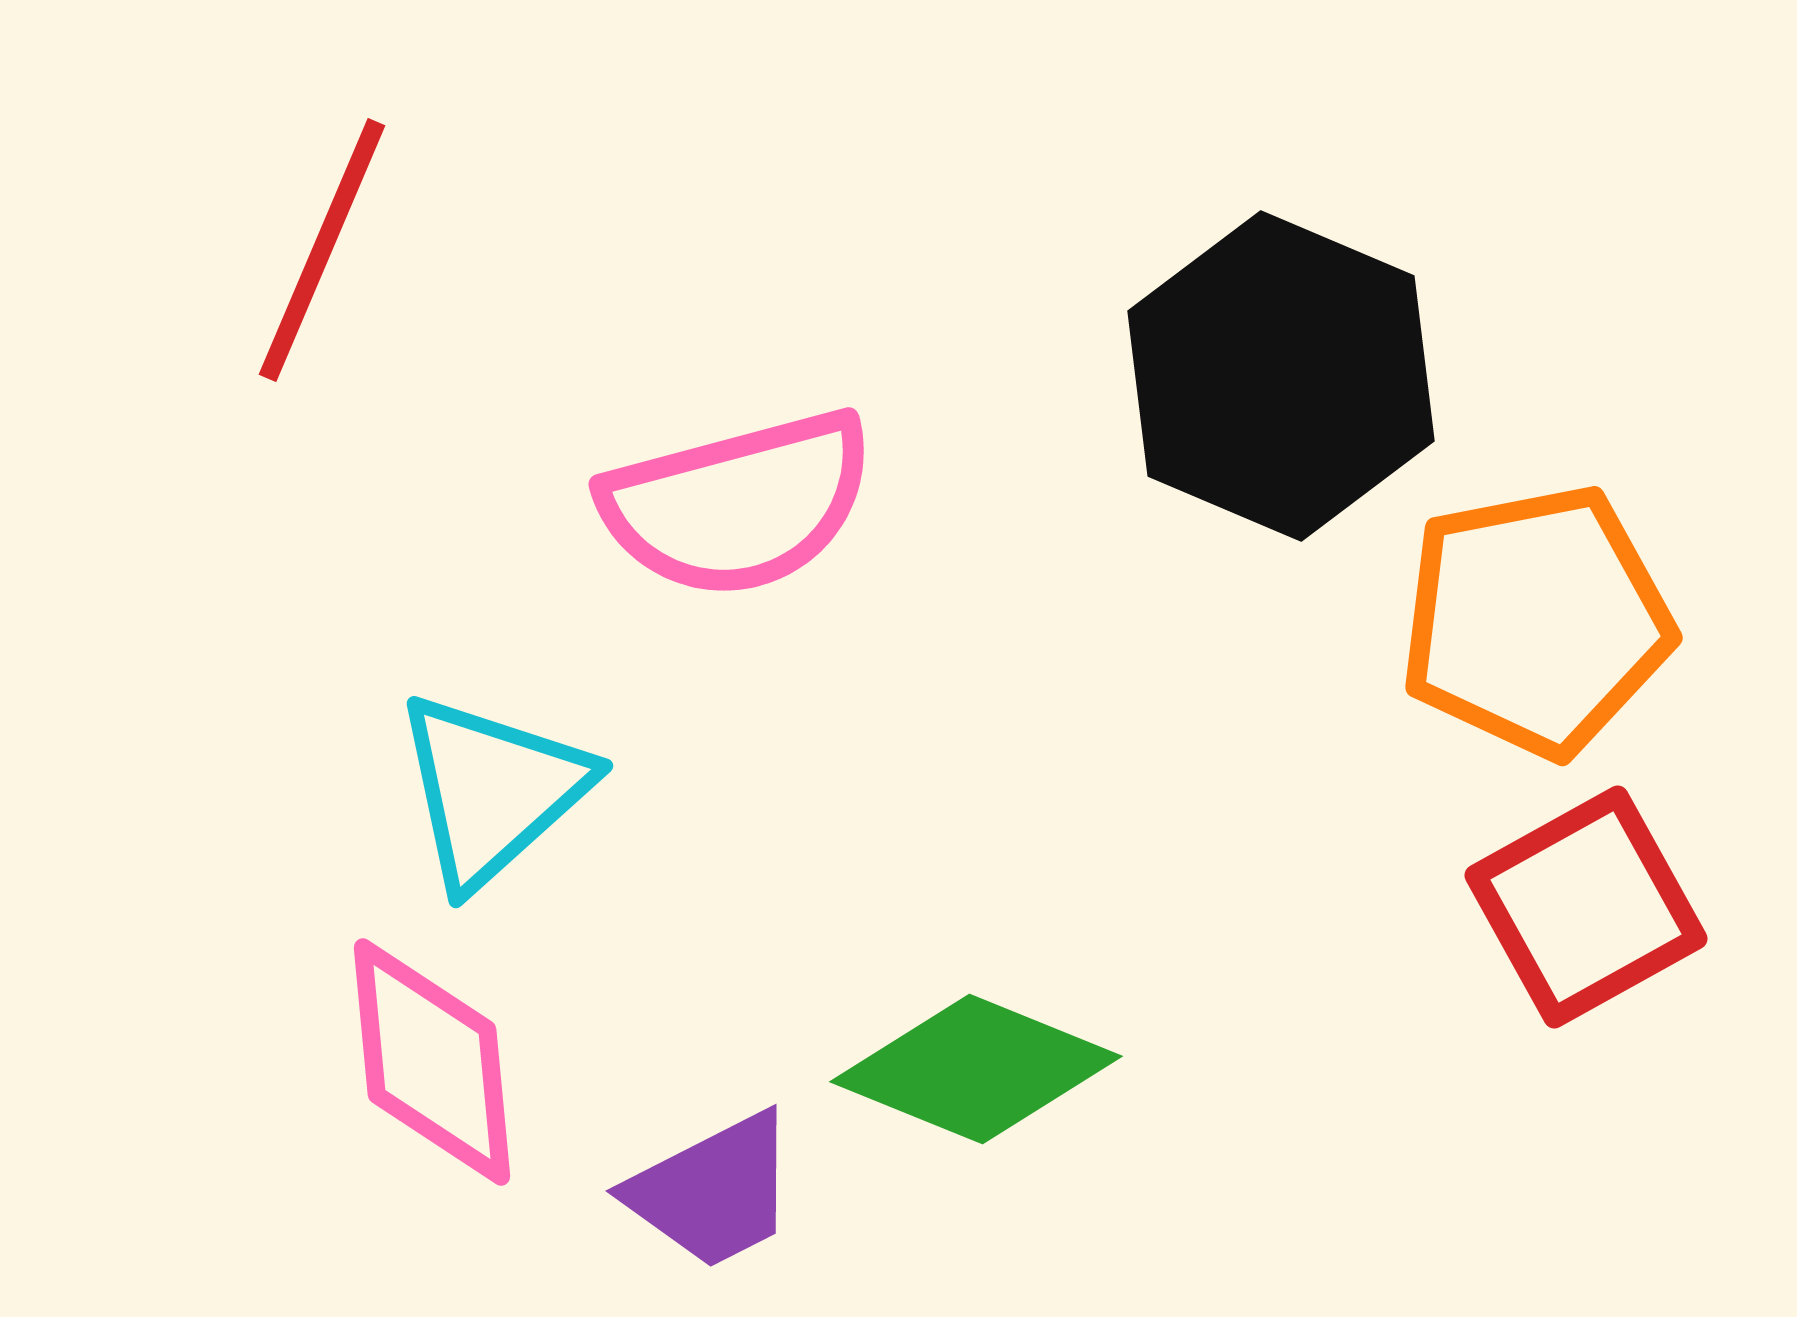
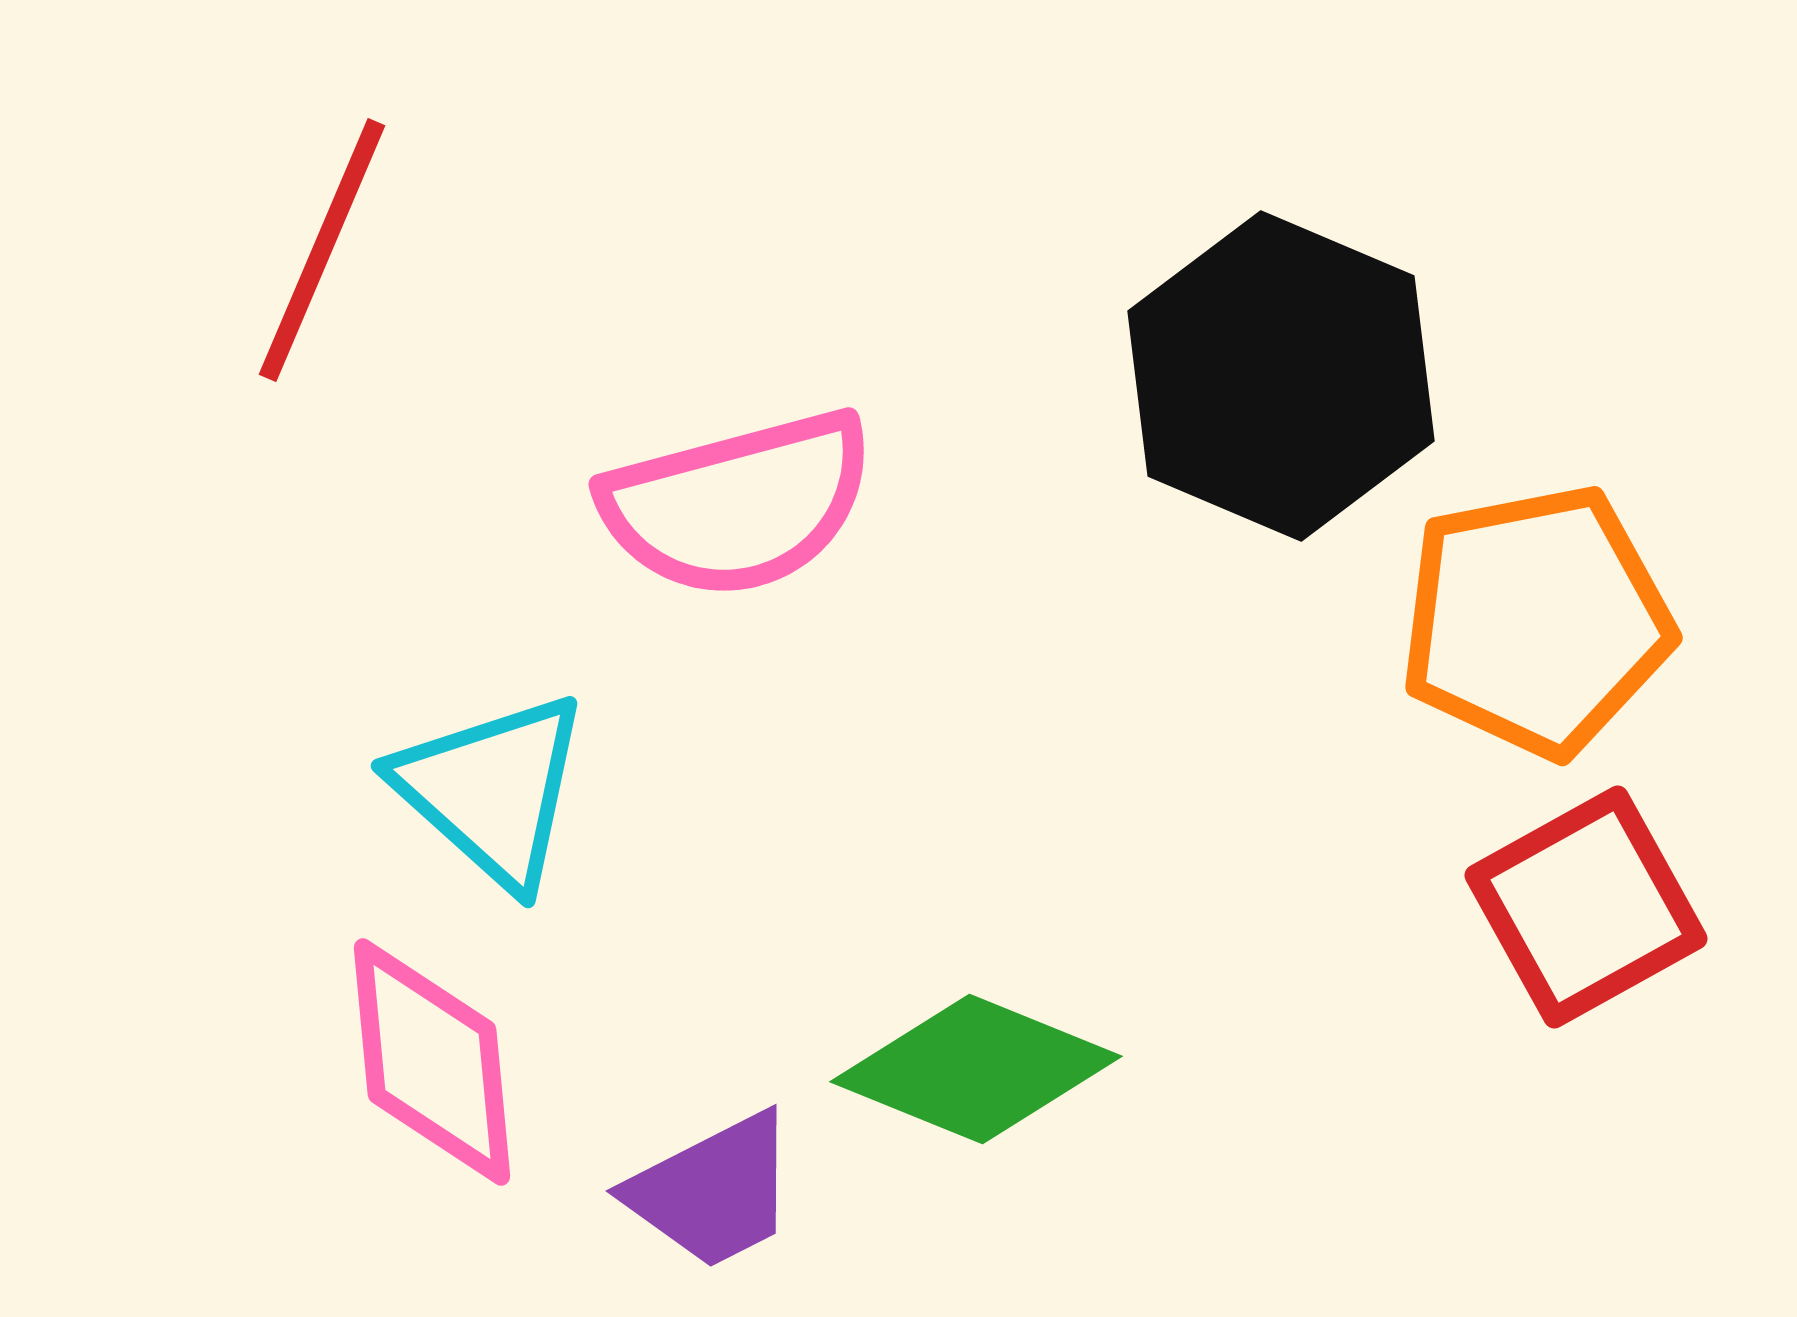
cyan triangle: rotated 36 degrees counterclockwise
